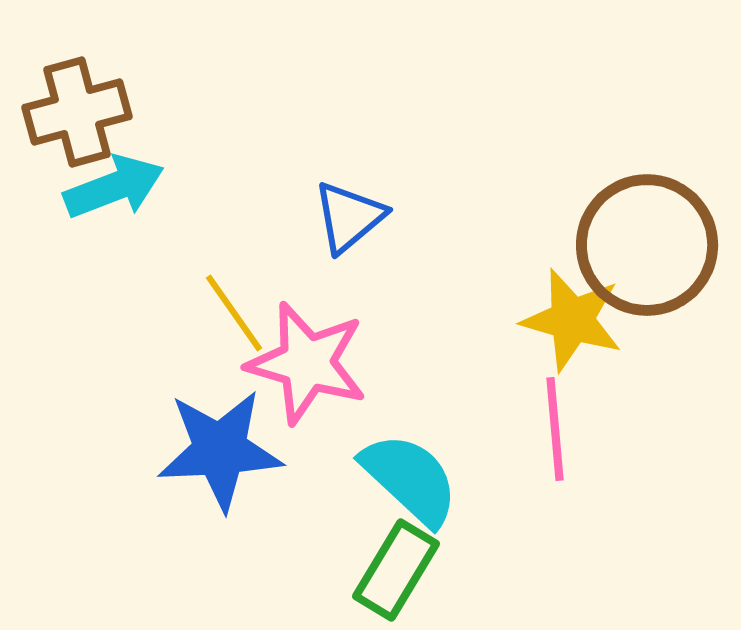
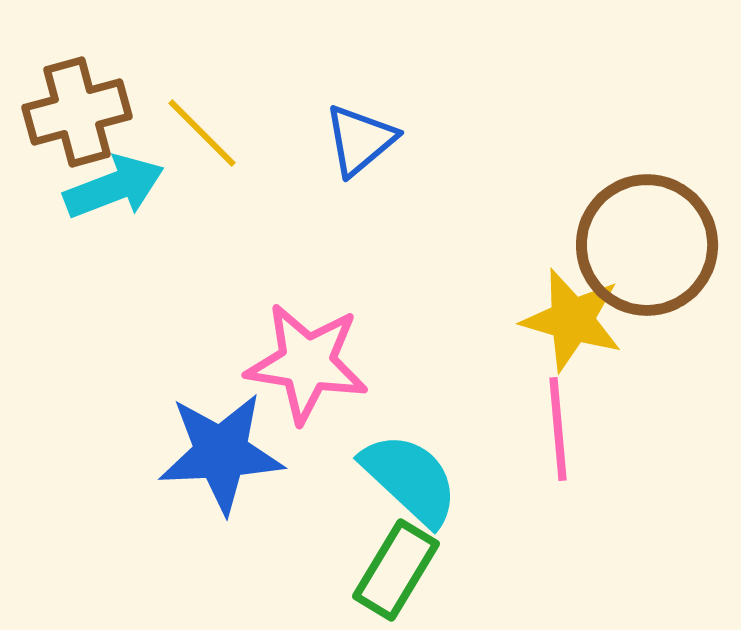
blue triangle: moved 11 px right, 77 px up
yellow line: moved 32 px left, 180 px up; rotated 10 degrees counterclockwise
pink star: rotated 7 degrees counterclockwise
pink line: moved 3 px right
blue star: moved 1 px right, 3 px down
